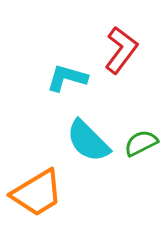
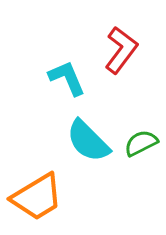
cyan L-shape: rotated 51 degrees clockwise
orange trapezoid: moved 4 px down
